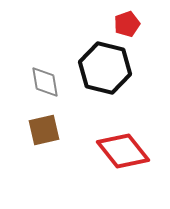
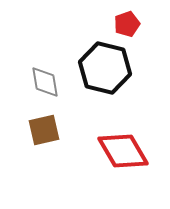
red diamond: rotated 8 degrees clockwise
